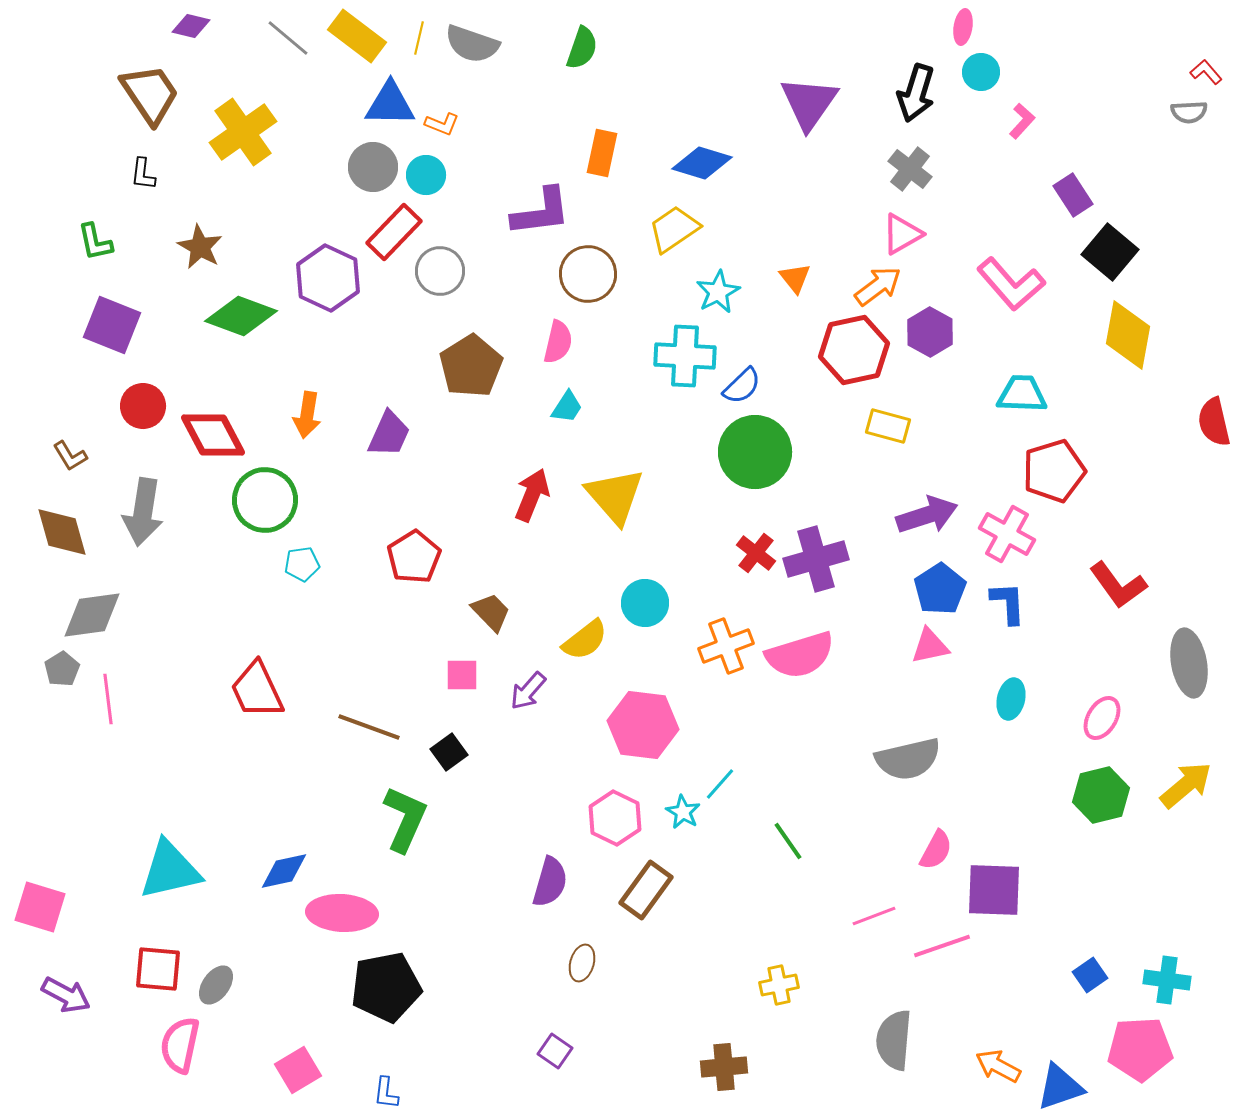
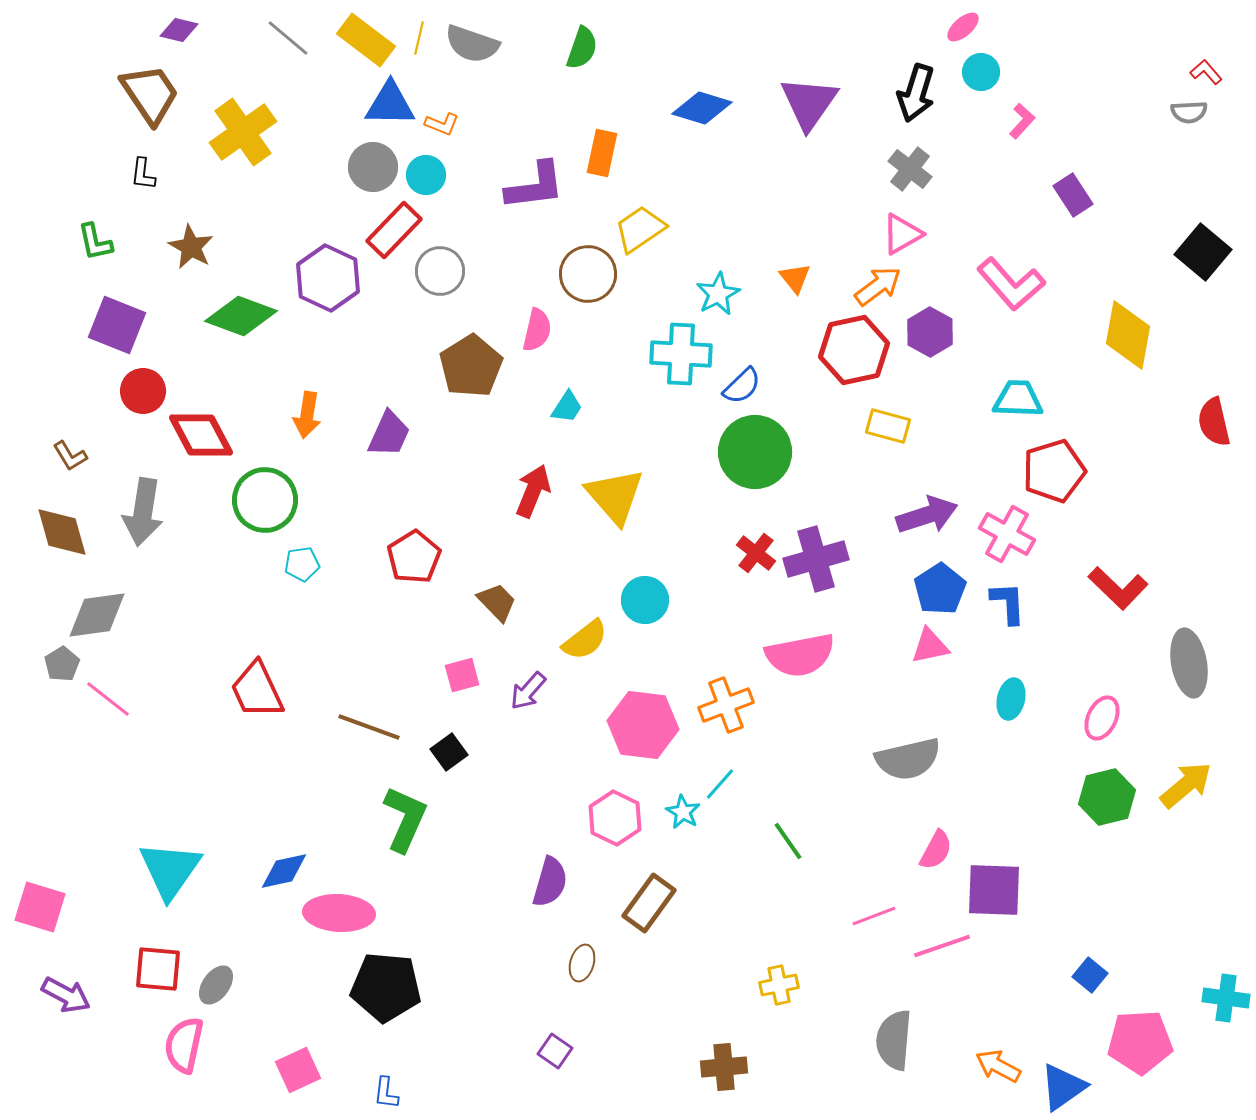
purple diamond at (191, 26): moved 12 px left, 4 px down
pink ellipse at (963, 27): rotated 40 degrees clockwise
yellow rectangle at (357, 36): moved 9 px right, 4 px down
blue diamond at (702, 163): moved 55 px up
purple L-shape at (541, 212): moved 6 px left, 26 px up
yellow trapezoid at (674, 229): moved 34 px left
red rectangle at (394, 232): moved 2 px up
brown star at (200, 247): moved 9 px left
black square at (1110, 252): moved 93 px right
cyan star at (718, 292): moved 2 px down
purple square at (112, 325): moved 5 px right
pink semicircle at (558, 342): moved 21 px left, 12 px up
cyan cross at (685, 356): moved 4 px left, 2 px up
cyan trapezoid at (1022, 394): moved 4 px left, 5 px down
red circle at (143, 406): moved 15 px up
red diamond at (213, 435): moved 12 px left
red arrow at (532, 495): moved 1 px right, 4 px up
red L-shape at (1118, 585): moved 3 px down; rotated 10 degrees counterclockwise
cyan circle at (645, 603): moved 3 px up
brown trapezoid at (491, 612): moved 6 px right, 10 px up
gray diamond at (92, 615): moved 5 px right
orange cross at (726, 646): moved 59 px down
pink semicircle at (800, 655): rotated 6 degrees clockwise
gray pentagon at (62, 669): moved 5 px up
pink square at (462, 675): rotated 15 degrees counterclockwise
pink line at (108, 699): rotated 45 degrees counterclockwise
pink ellipse at (1102, 718): rotated 6 degrees counterclockwise
green hexagon at (1101, 795): moved 6 px right, 2 px down
cyan triangle at (170, 870): rotated 42 degrees counterclockwise
brown rectangle at (646, 890): moved 3 px right, 13 px down
pink ellipse at (342, 913): moved 3 px left
blue square at (1090, 975): rotated 16 degrees counterclockwise
cyan cross at (1167, 980): moved 59 px right, 18 px down
black pentagon at (386, 987): rotated 16 degrees clockwise
pink semicircle at (180, 1045): moved 4 px right
pink pentagon at (1140, 1049): moved 7 px up
pink square at (298, 1070): rotated 6 degrees clockwise
blue triangle at (1060, 1087): moved 3 px right; rotated 16 degrees counterclockwise
